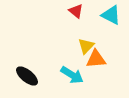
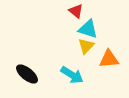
cyan triangle: moved 23 px left, 14 px down; rotated 10 degrees counterclockwise
orange triangle: moved 13 px right
black ellipse: moved 2 px up
